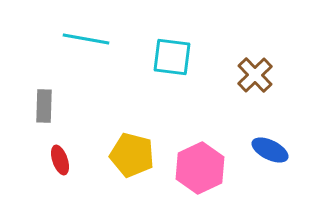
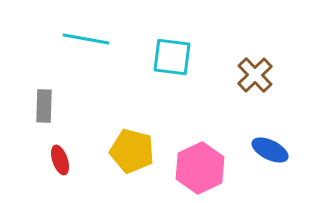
yellow pentagon: moved 4 px up
